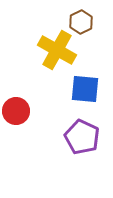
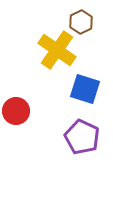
yellow cross: rotated 6 degrees clockwise
blue square: rotated 12 degrees clockwise
